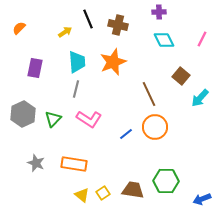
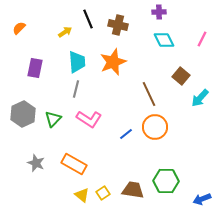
orange rectangle: rotated 20 degrees clockwise
